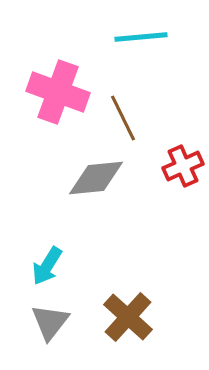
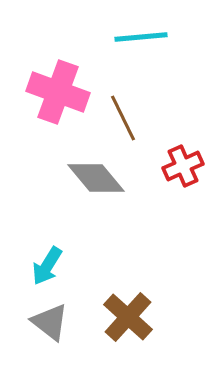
gray diamond: rotated 56 degrees clockwise
gray triangle: rotated 30 degrees counterclockwise
